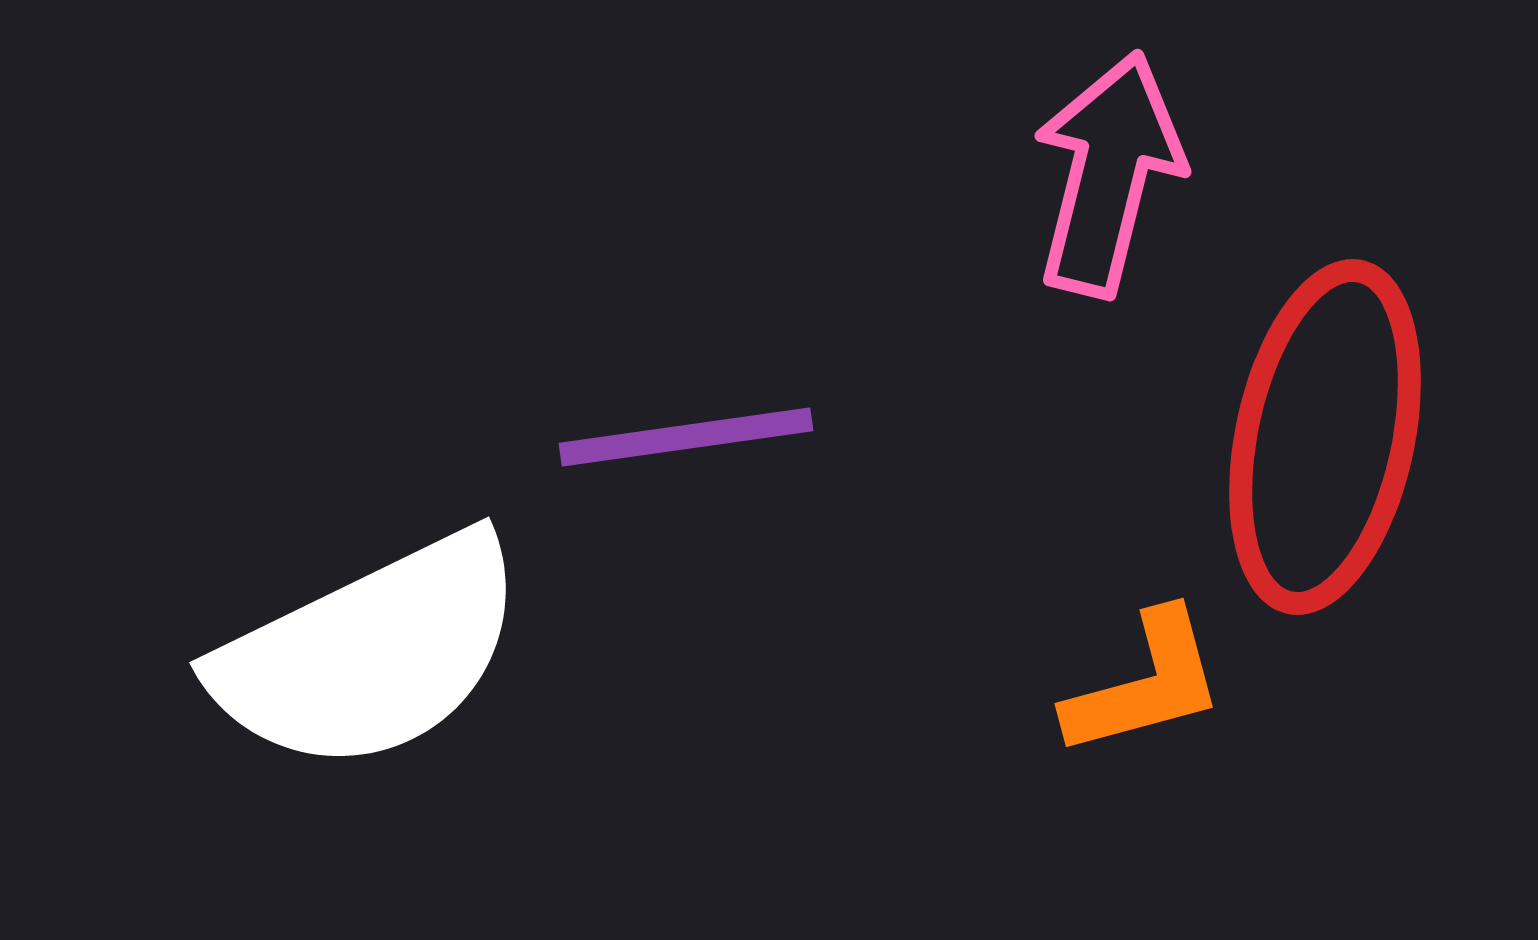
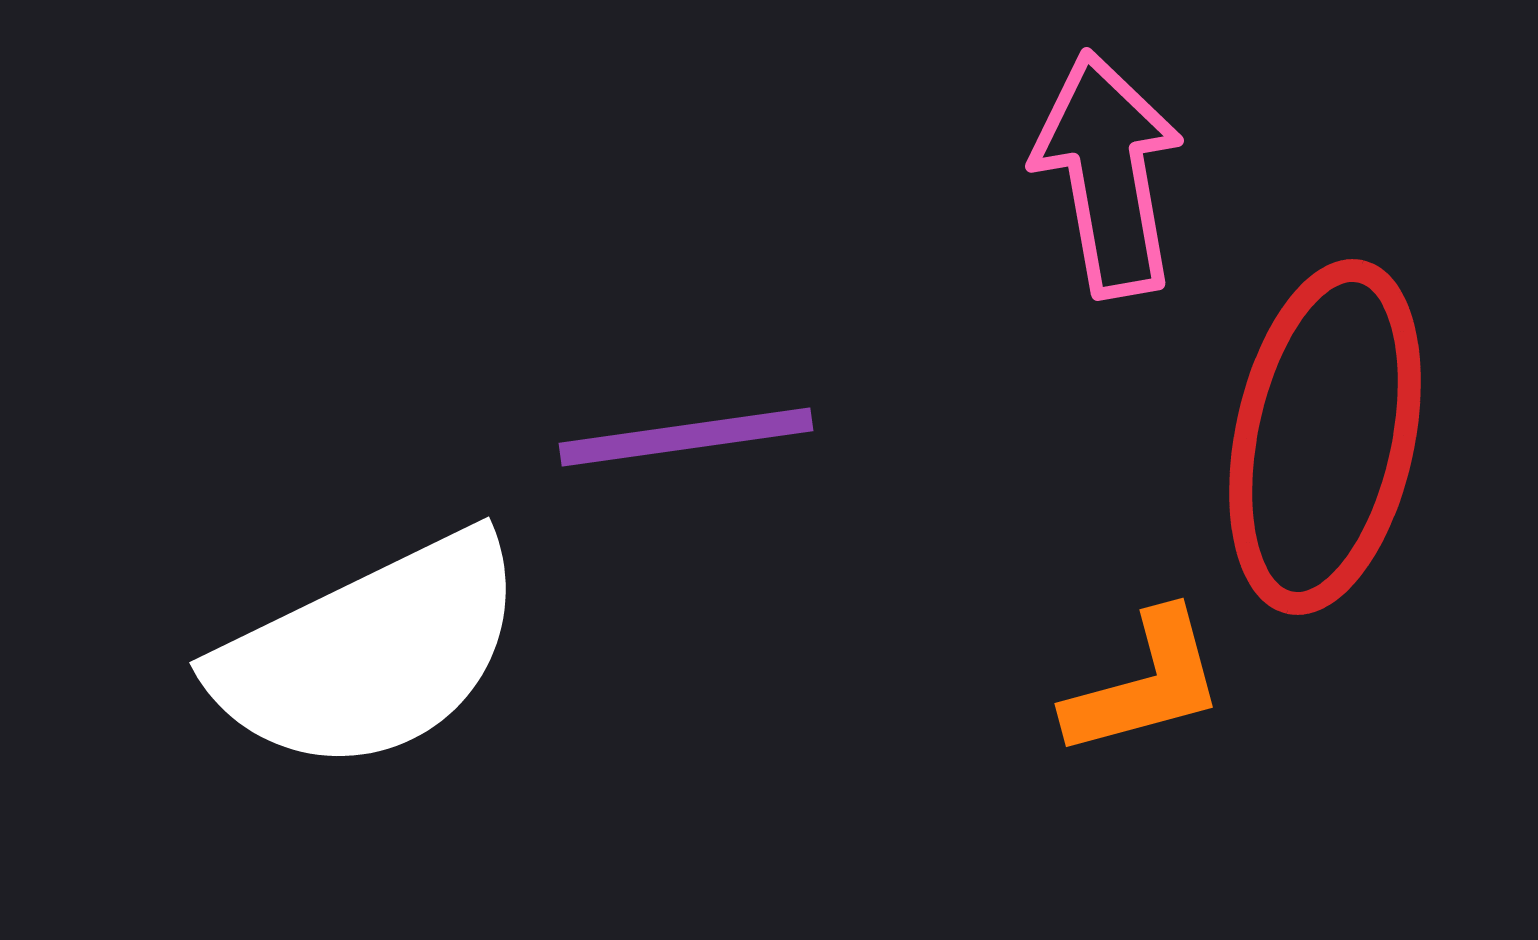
pink arrow: rotated 24 degrees counterclockwise
